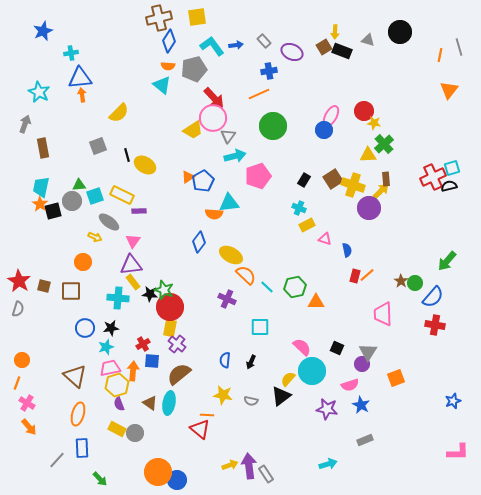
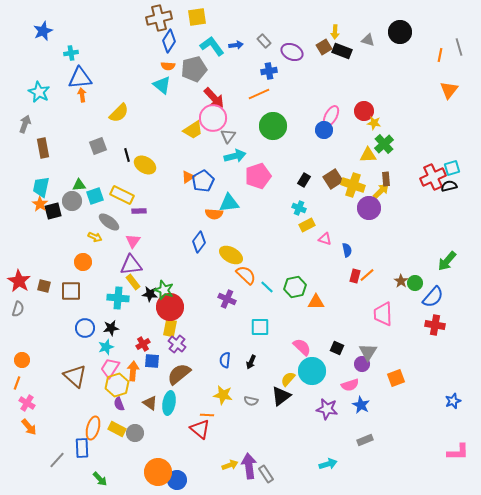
pink trapezoid at (110, 368): rotated 45 degrees counterclockwise
orange ellipse at (78, 414): moved 15 px right, 14 px down
